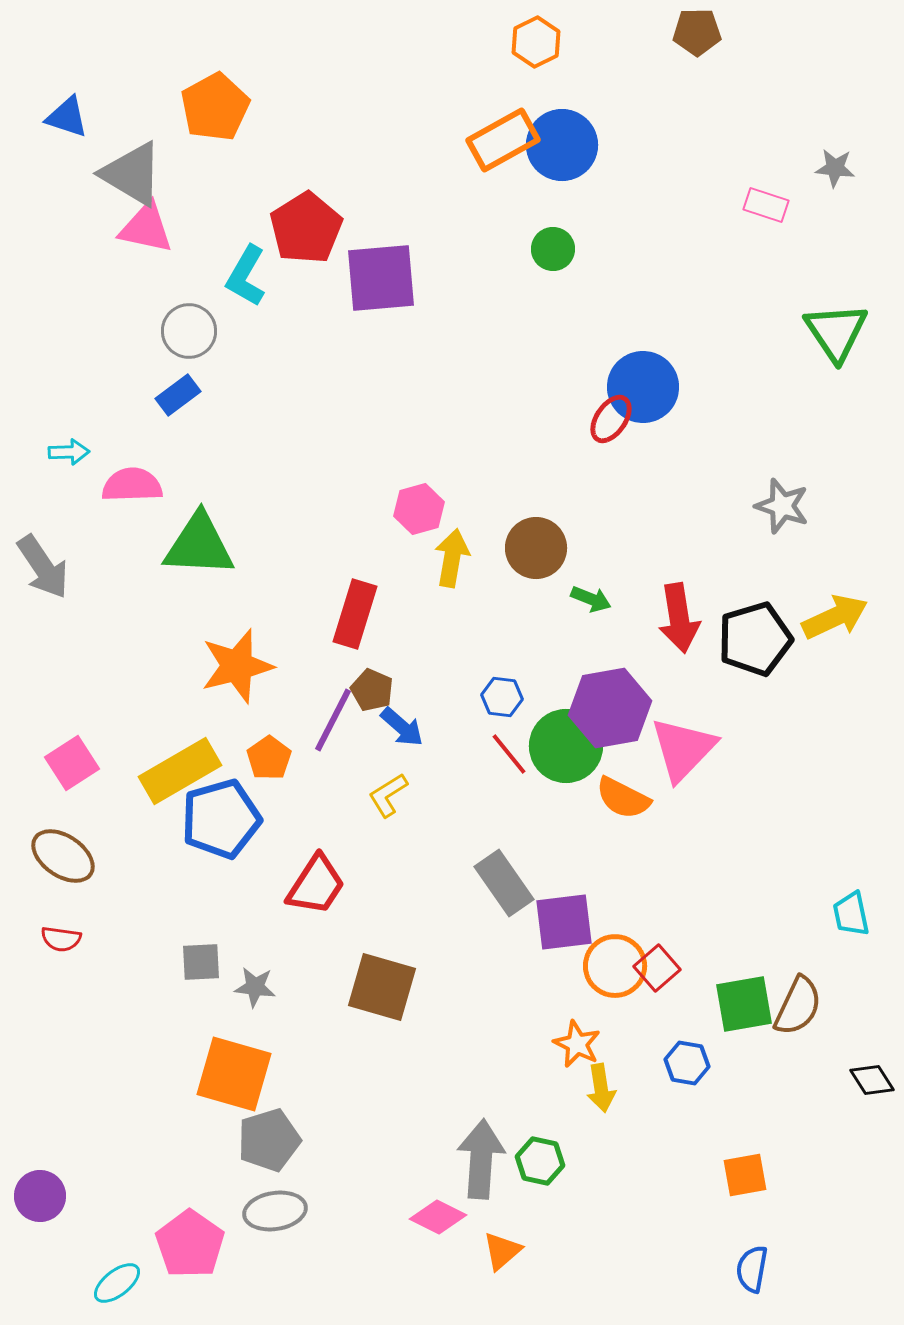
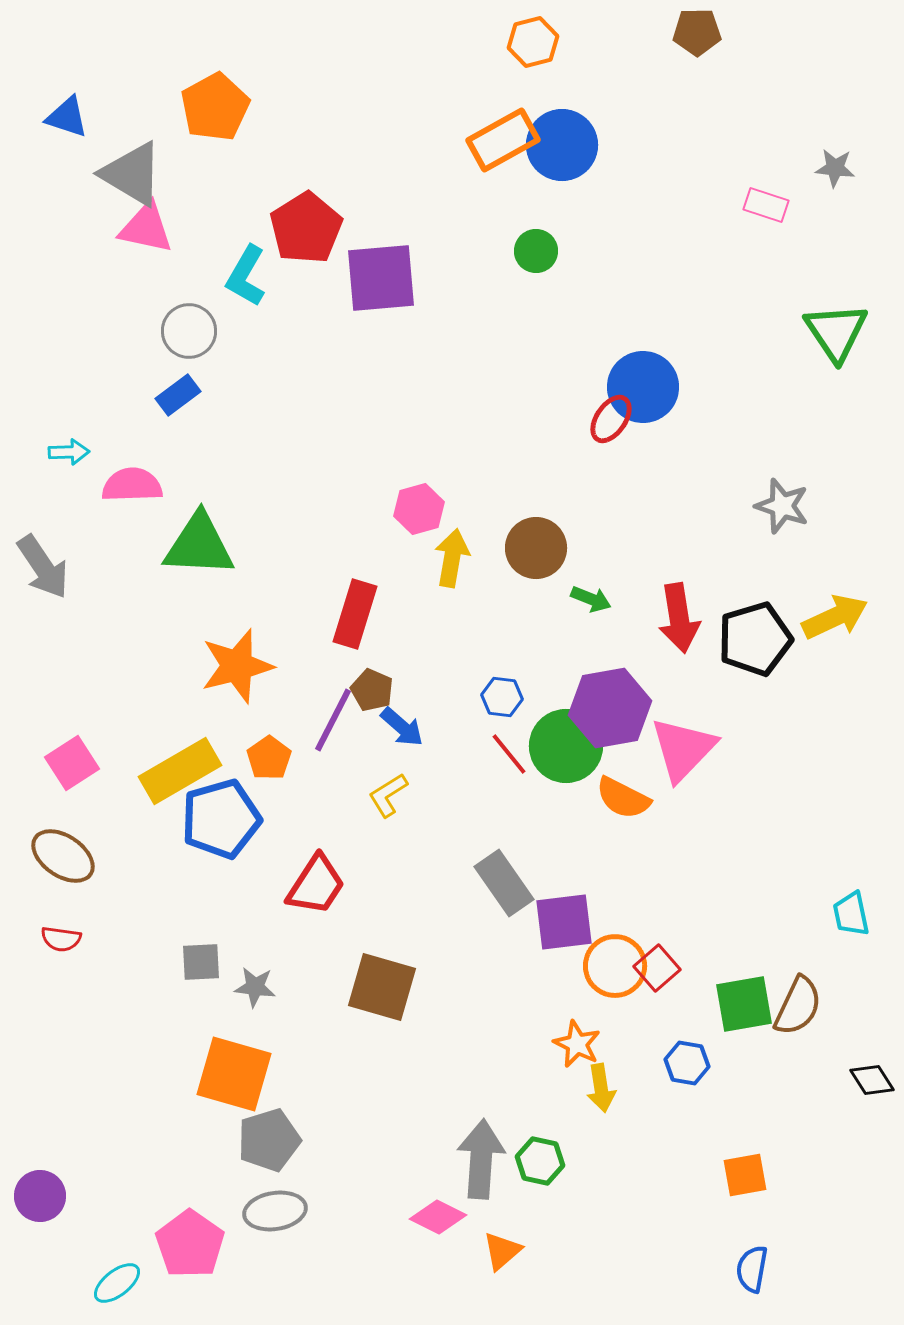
orange hexagon at (536, 42): moved 3 px left; rotated 12 degrees clockwise
green circle at (553, 249): moved 17 px left, 2 px down
